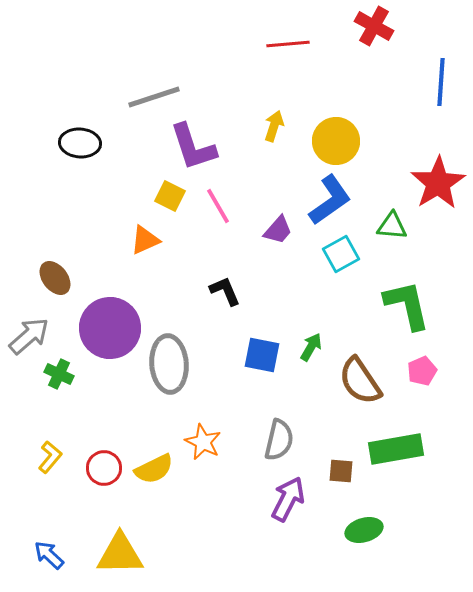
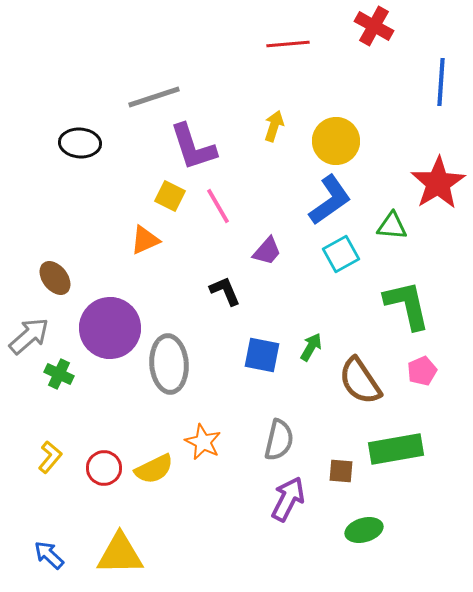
purple trapezoid: moved 11 px left, 21 px down
